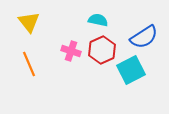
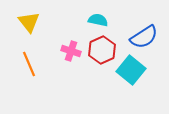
cyan square: rotated 24 degrees counterclockwise
